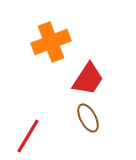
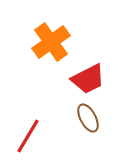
orange cross: rotated 15 degrees counterclockwise
red trapezoid: rotated 30 degrees clockwise
